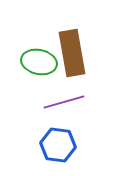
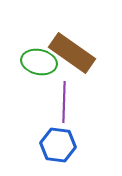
brown rectangle: rotated 45 degrees counterclockwise
purple line: rotated 72 degrees counterclockwise
